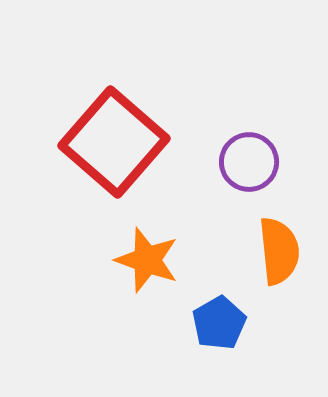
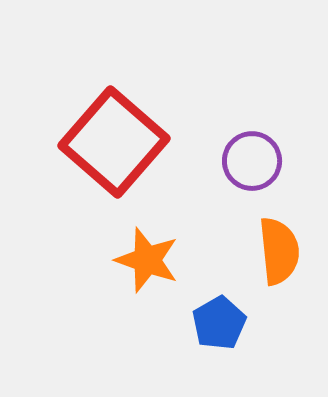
purple circle: moved 3 px right, 1 px up
